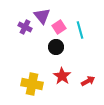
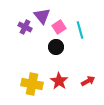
red star: moved 3 px left, 5 px down
